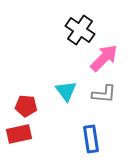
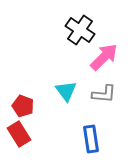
pink arrow: moved 1 px up
red pentagon: moved 3 px left; rotated 15 degrees clockwise
red rectangle: rotated 70 degrees clockwise
